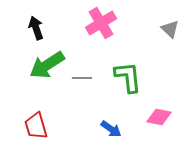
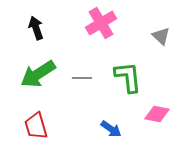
gray triangle: moved 9 px left, 7 px down
green arrow: moved 9 px left, 9 px down
pink diamond: moved 2 px left, 3 px up
